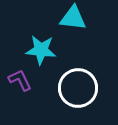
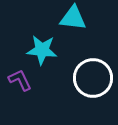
cyan star: moved 1 px right
white circle: moved 15 px right, 10 px up
